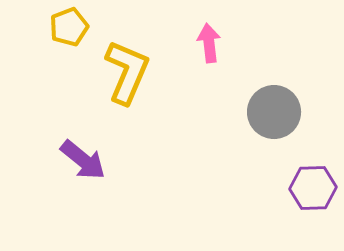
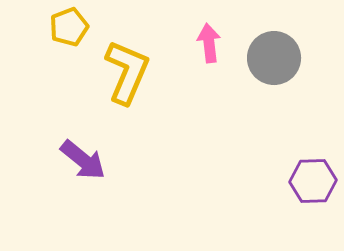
gray circle: moved 54 px up
purple hexagon: moved 7 px up
